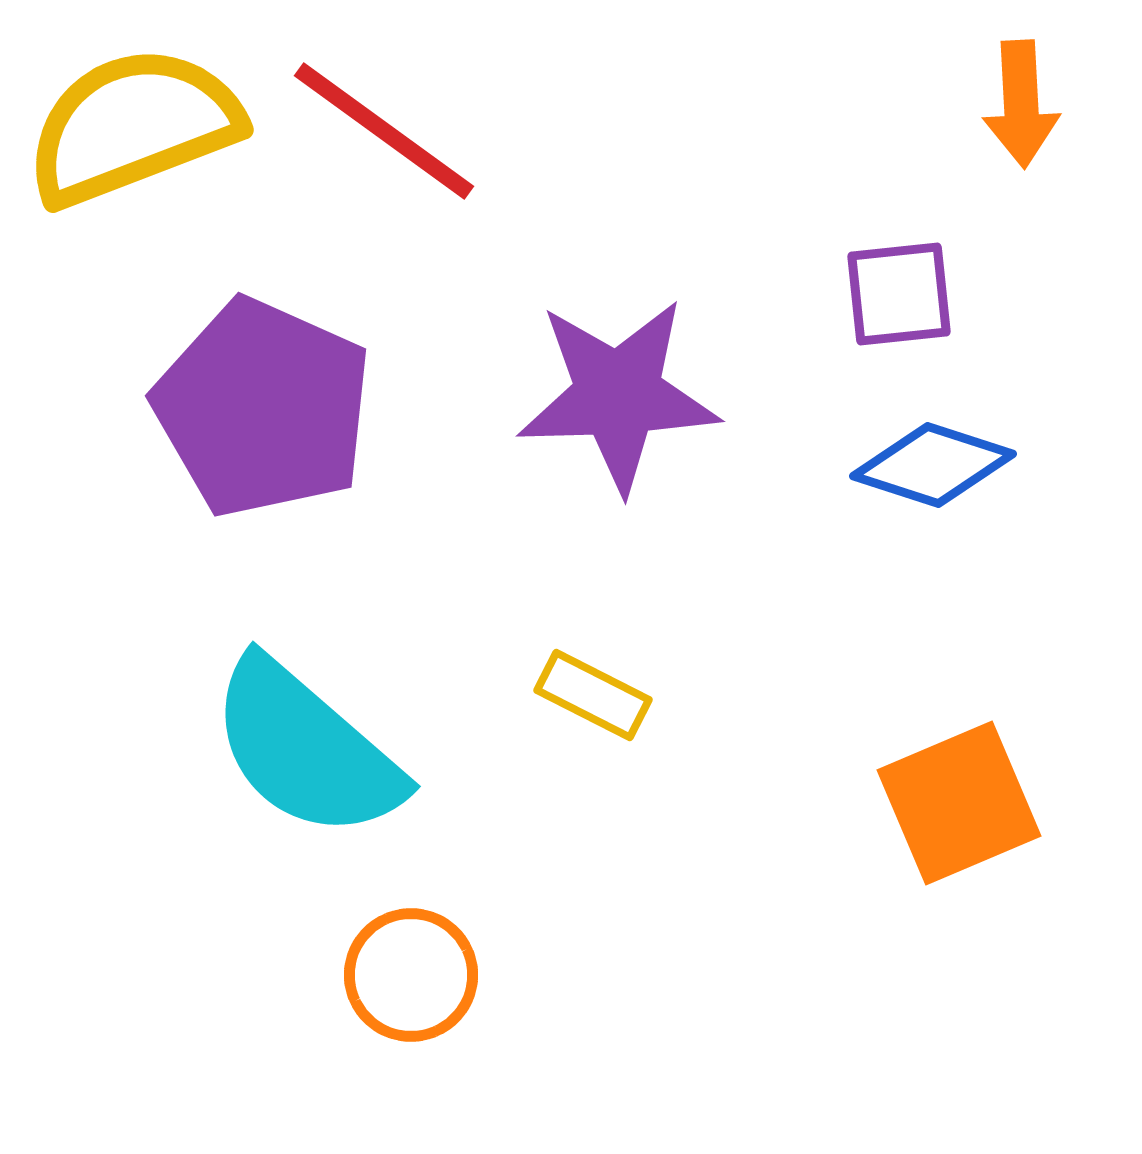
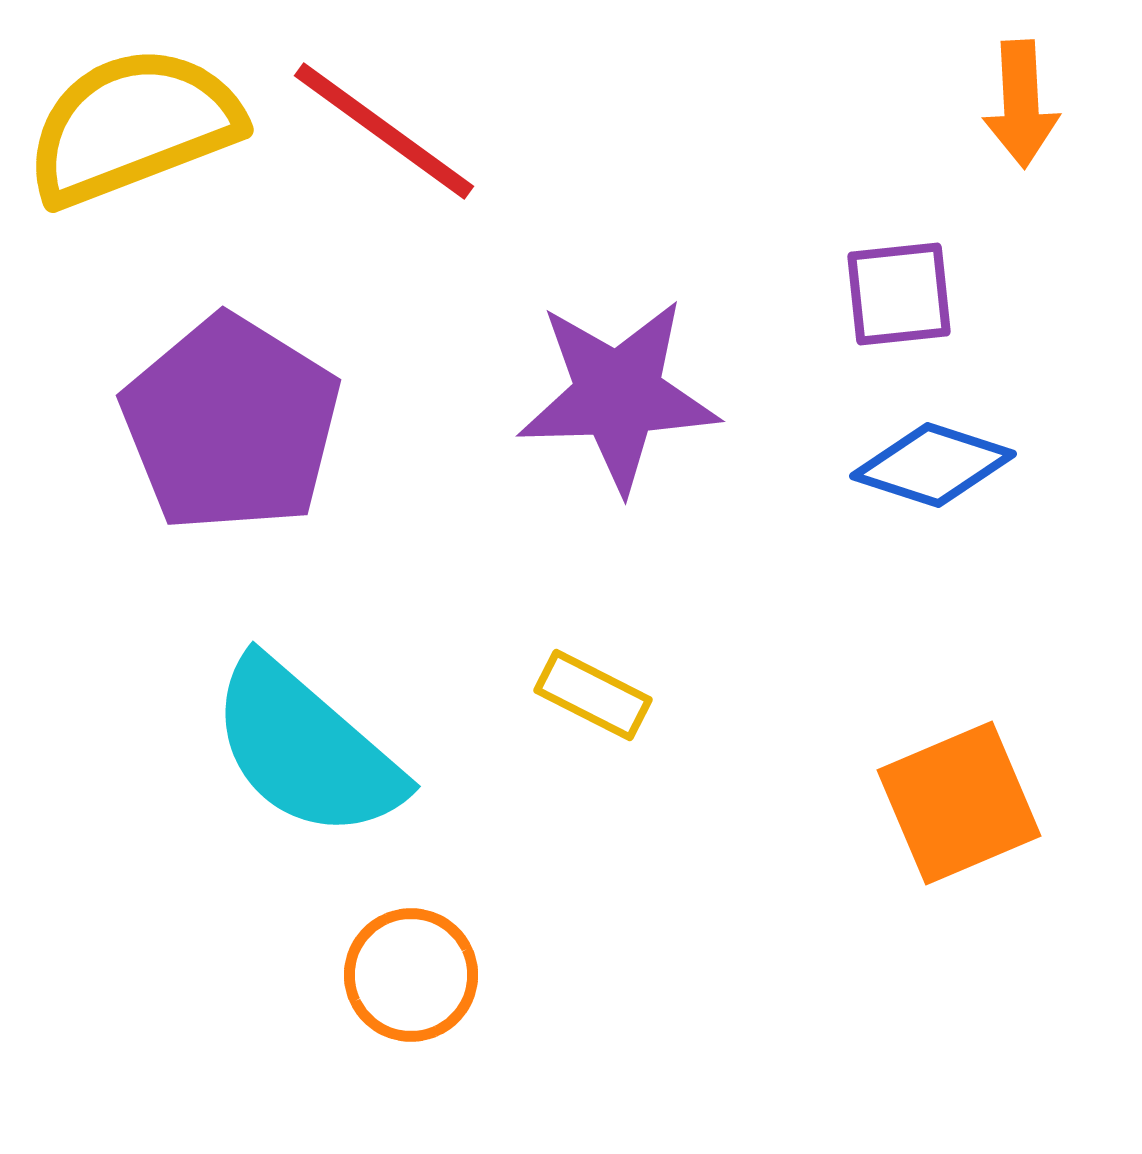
purple pentagon: moved 32 px left, 16 px down; rotated 8 degrees clockwise
